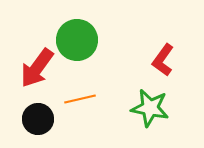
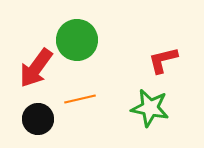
red L-shape: rotated 40 degrees clockwise
red arrow: moved 1 px left
